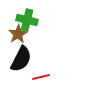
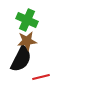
green cross: rotated 10 degrees clockwise
brown star: moved 9 px right, 7 px down; rotated 24 degrees clockwise
